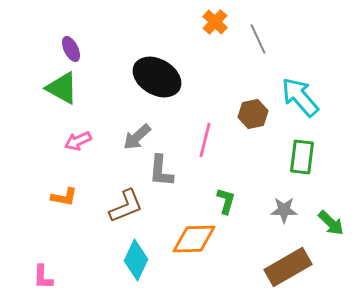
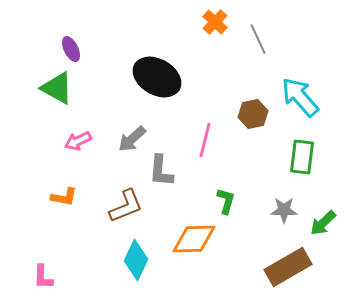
green triangle: moved 5 px left
gray arrow: moved 5 px left, 2 px down
green arrow: moved 8 px left; rotated 92 degrees clockwise
